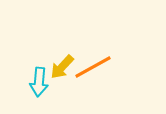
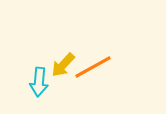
yellow arrow: moved 1 px right, 2 px up
